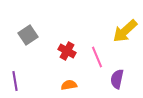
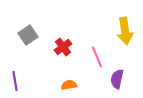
yellow arrow: rotated 56 degrees counterclockwise
red cross: moved 4 px left, 4 px up; rotated 24 degrees clockwise
